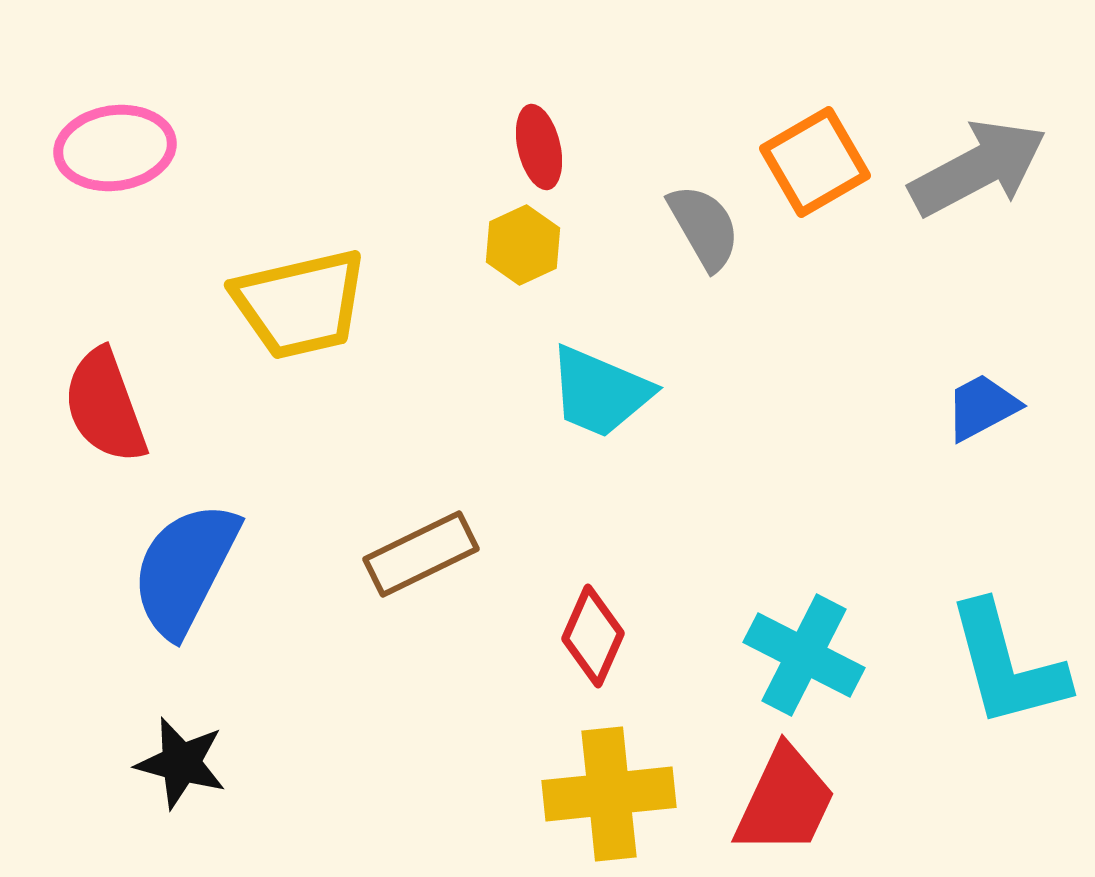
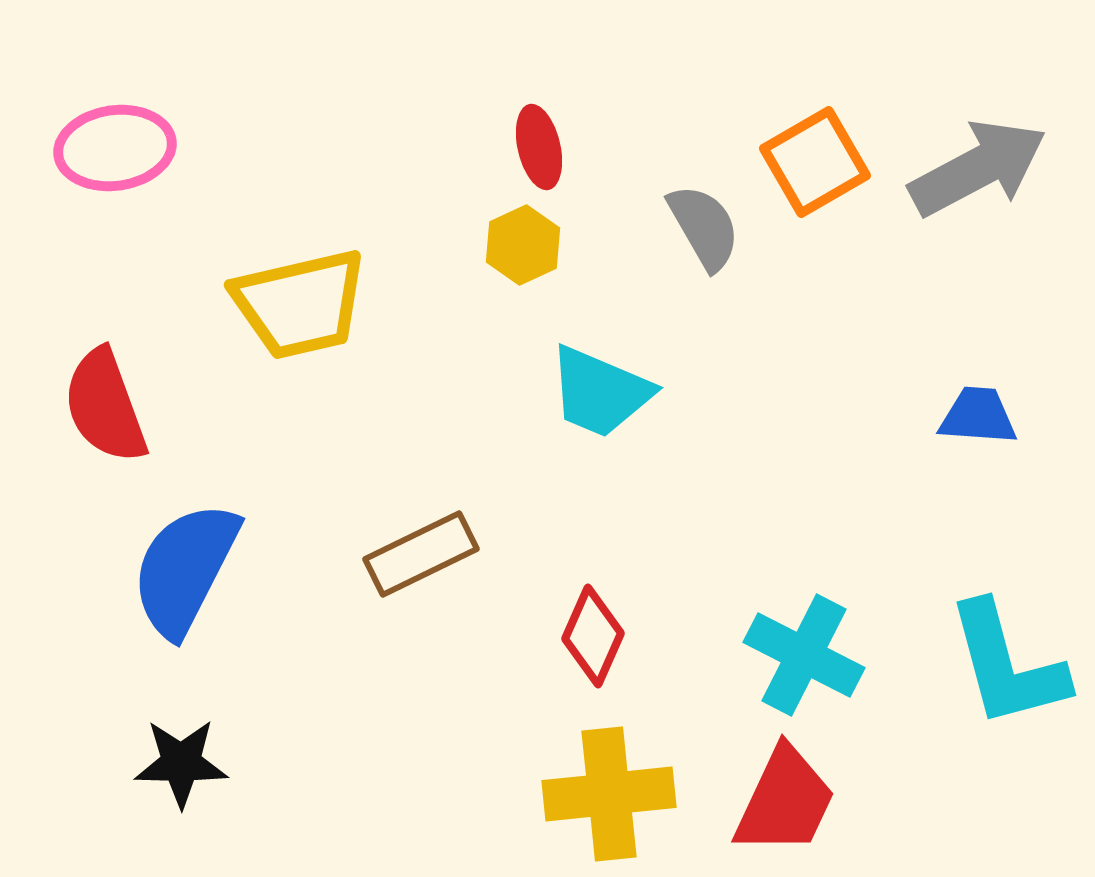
blue trapezoid: moved 4 px left, 9 px down; rotated 32 degrees clockwise
black star: rotated 14 degrees counterclockwise
